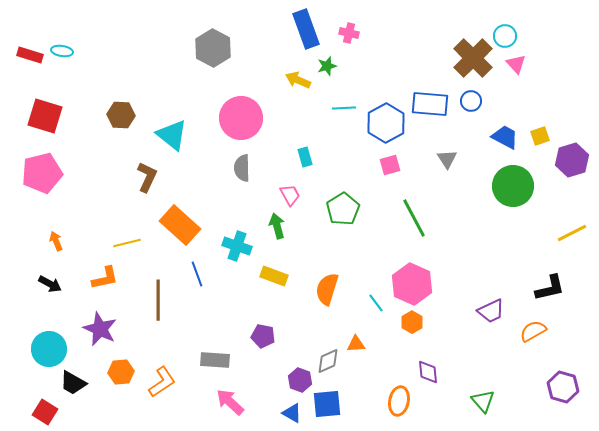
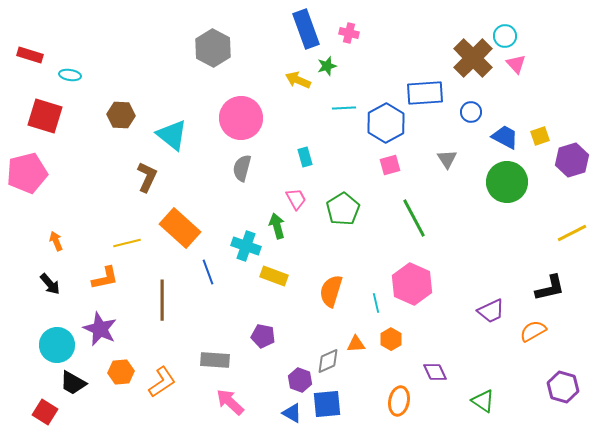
cyan ellipse at (62, 51): moved 8 px right, 24 px down
blue circle at (471, 101): moved 11 px down
blue rectangle at (430, 104): moved 5 px left, 11 px up; rotated 9 degrees counterclockwise
gray semicircle at (242, 168): rotated 16 degrees clockwise
pink pentagon at (42, 173): moved 15 px left
green circle at (513, 186): moved 6 px left, 4 px up
pink trapezoid at (290, 195): moved 6 px right, 4 px down
orange rectangle at (180, 225): moved 3 px down
cyan cross at (237, 246): moved 9 px right
blue line at (197, 274): moved 11 px right, 2 px up
black arrow at (50, 284): rotated 20 degrees clockwise
orange semicircle at (327, 289): moved 4 px right, 2 px down
brown line at (158, 300): moved 4 px right
cyan line at (376, 303): rotated 24 degrees clockwise
orange hexagon at (412, 322): moved 21 px left, 17 px down
cyan circle at (49, 349): moved 8 px right, 4 px up
purple diamond at (428, 372): moved 7 px right; rotated 20 degrees counterclockwise
green triangle at (483, 401): rotated 15 degrees counterclockwise
